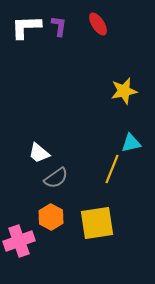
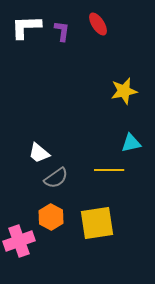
purple L-shape: moved 3 px right, 5 px down
yellow line: moved 3 px left, 1 px down; rotated 68 degrees clockwise
